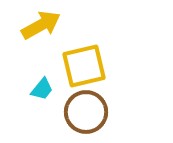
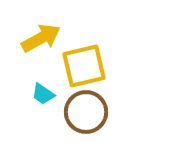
yellow arrow: moved 13 px down
cyan trapezoid: moved 1 px right, 5 px down; rotated 85 degrees clockwise
